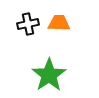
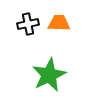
green star: rotated 8 degrees clockwise
